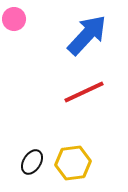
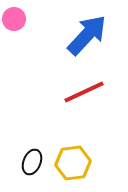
black ellipse: rotated 10 degrees counterclockwise
